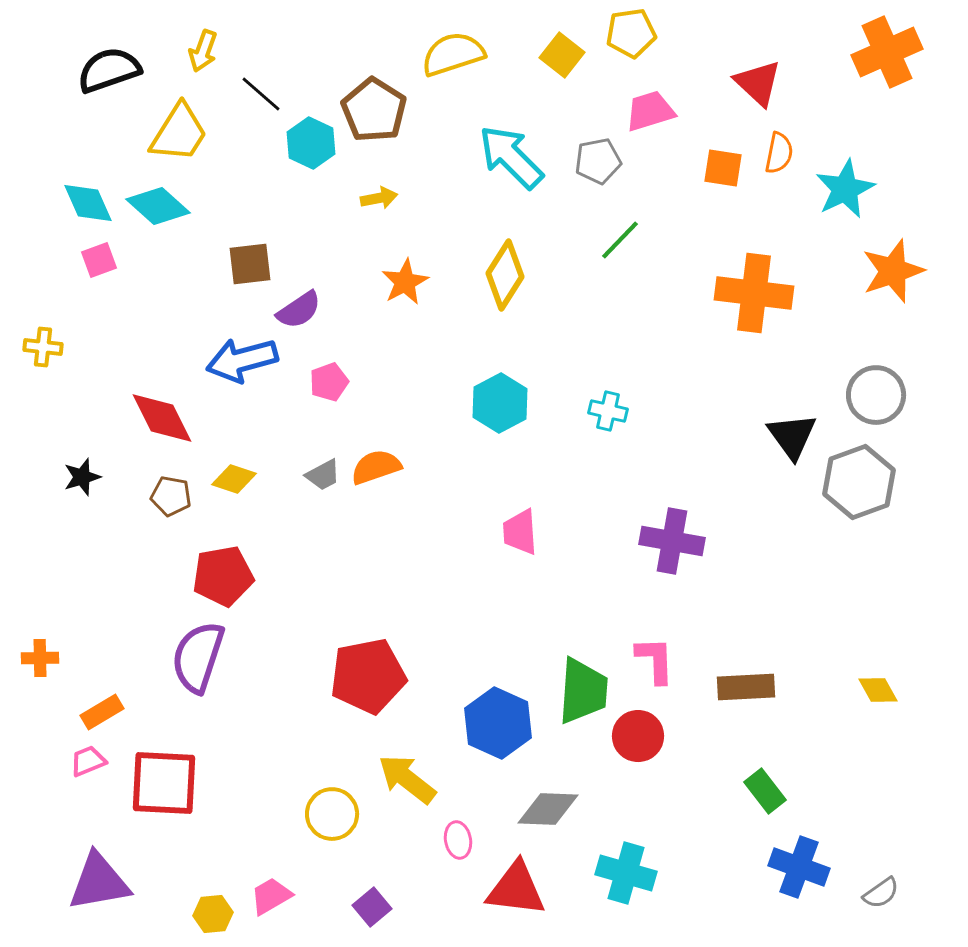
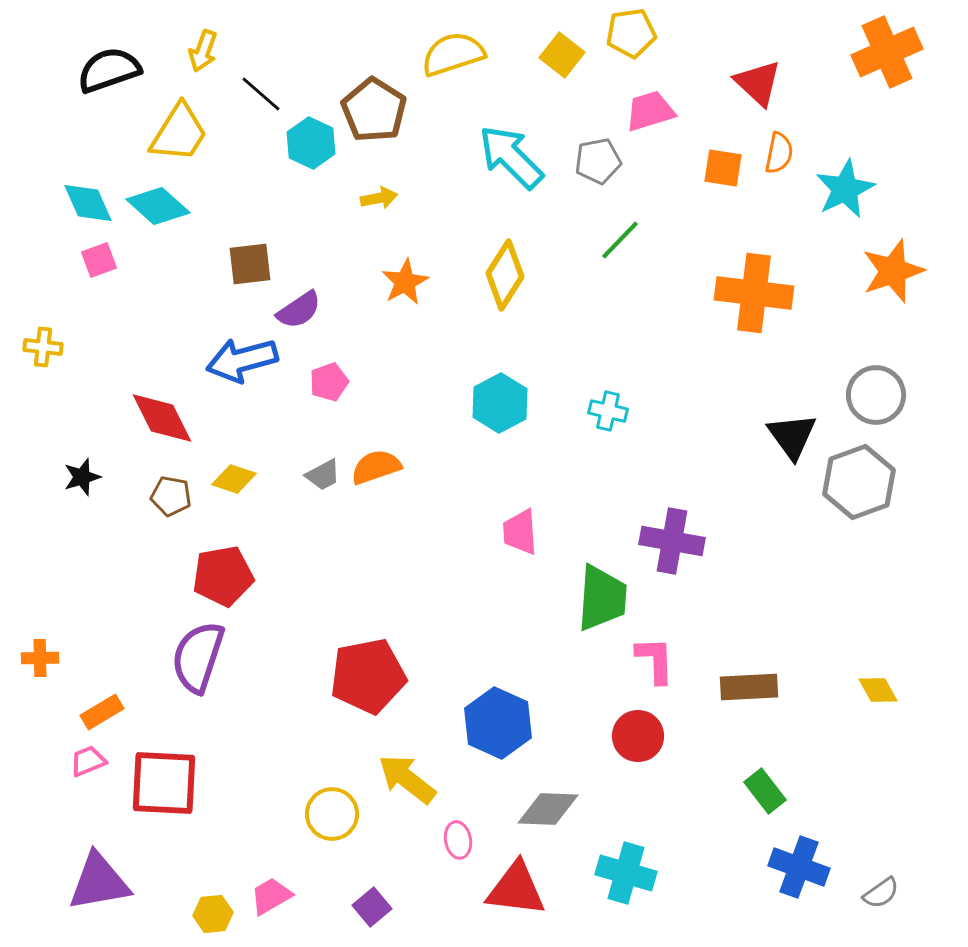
brown rectangle at (746, 687): moved 3 px right
green trapezoid at (583, 691): moved 19 px right, 93 px up
